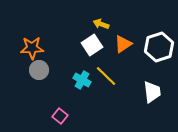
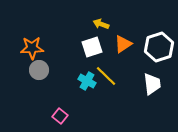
white square: moved 2 px down; rotated 15 degrees clockwise
cyan cross: moved 5 px right, 1 px down
white trapezoid: moved 8 px up
